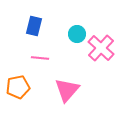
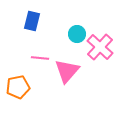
blue rectangle: moved 2 px left, 5 px up
pink cross: moved 1 px left, 1 px up
pink triangle: moved 19 px up
